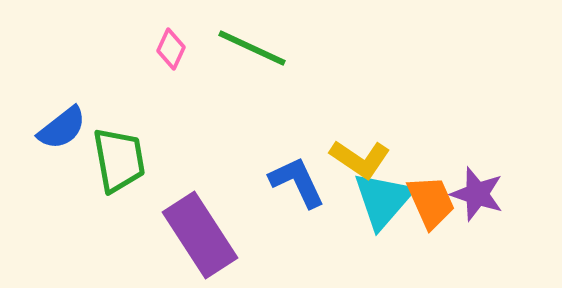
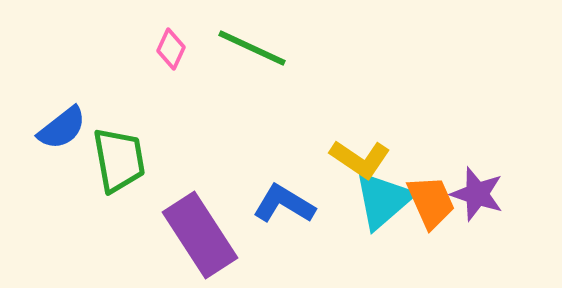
blue L-shape: moved 13 px left, 22 px down; rotated 34 degrees counterclockwise
cyan triangle: rotated 8 degrees clockwise
